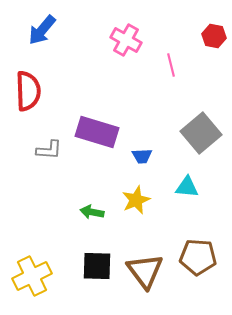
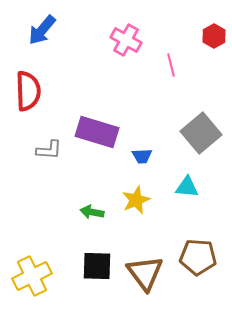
red hexagon: rotated 20 degrees clockwise
brown triangle: moved 2 px down
